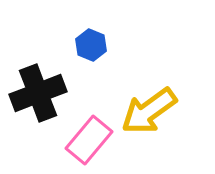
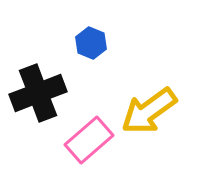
blue hexagon: moved 2 px up
pink rectangle: rotated 9 degrees clockwise
